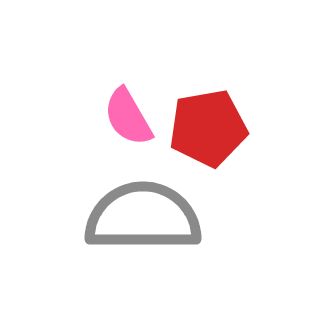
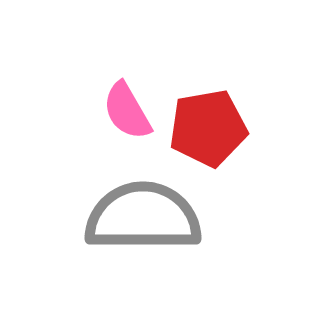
pink semicircle: moved 1 px left, 6 px up
